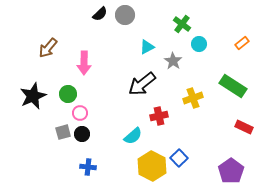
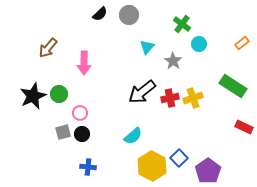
gray circle: moved 4 px right
cyan triangle: rotated 21 degrees counterclockwise
black arrow: moved 8 px down
green circle: moved 9 px left
red cross: moved 11 px right, 18 px up
purple pentagon: moved 23 px left
